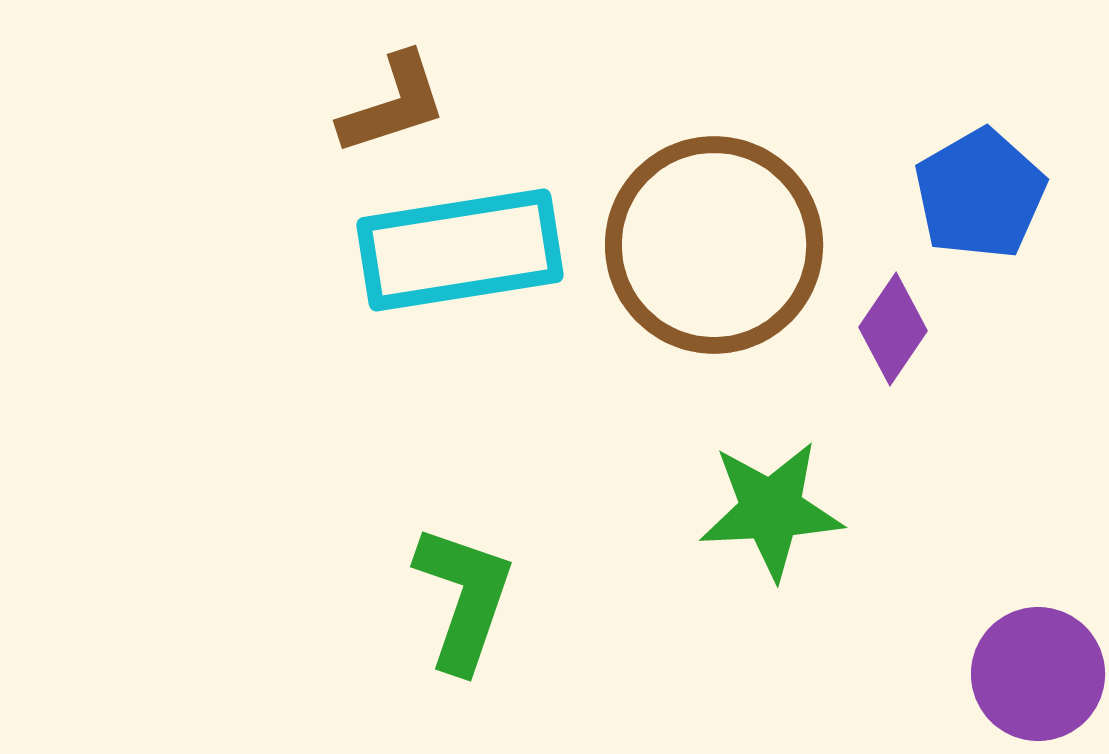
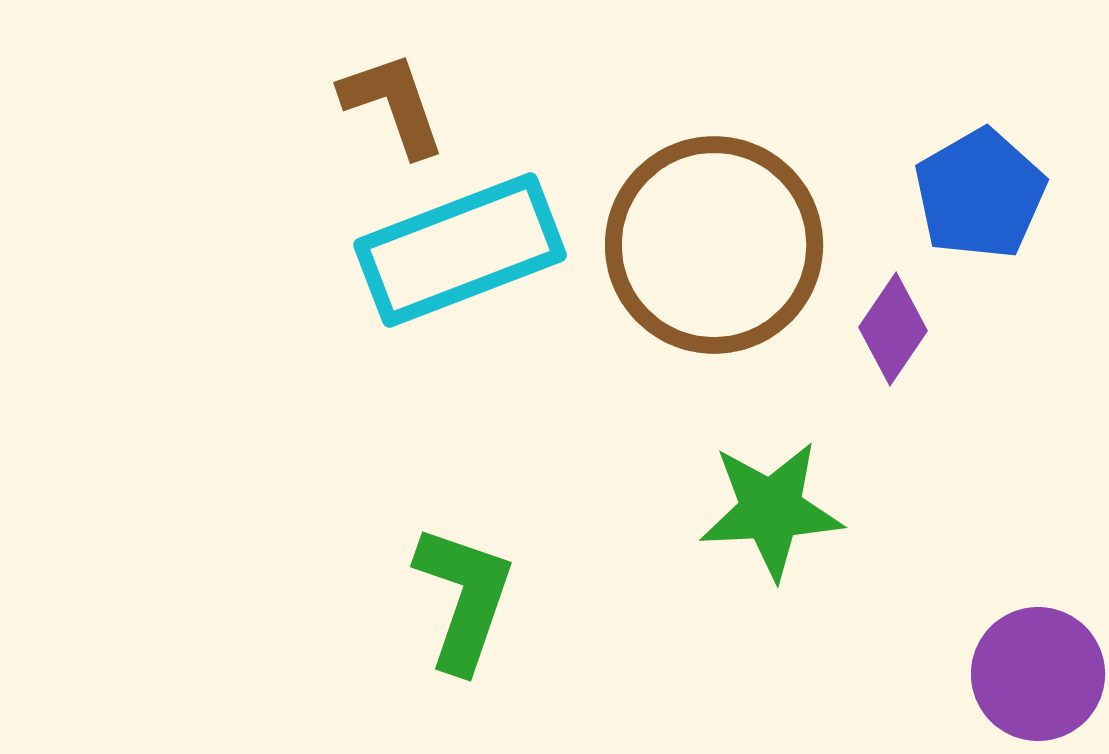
brown L-shape: rotated 91 degrees counterclockwise
cyan rectangle: rotated 12 degrees counterclockwise
